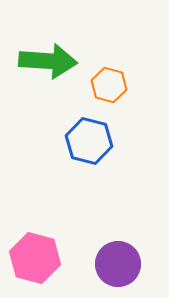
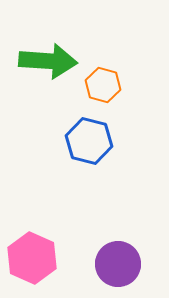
orange hexagon: moved 6 px left
pink hexagon: moved 3 px left; rotated 9 degrees clockwise
